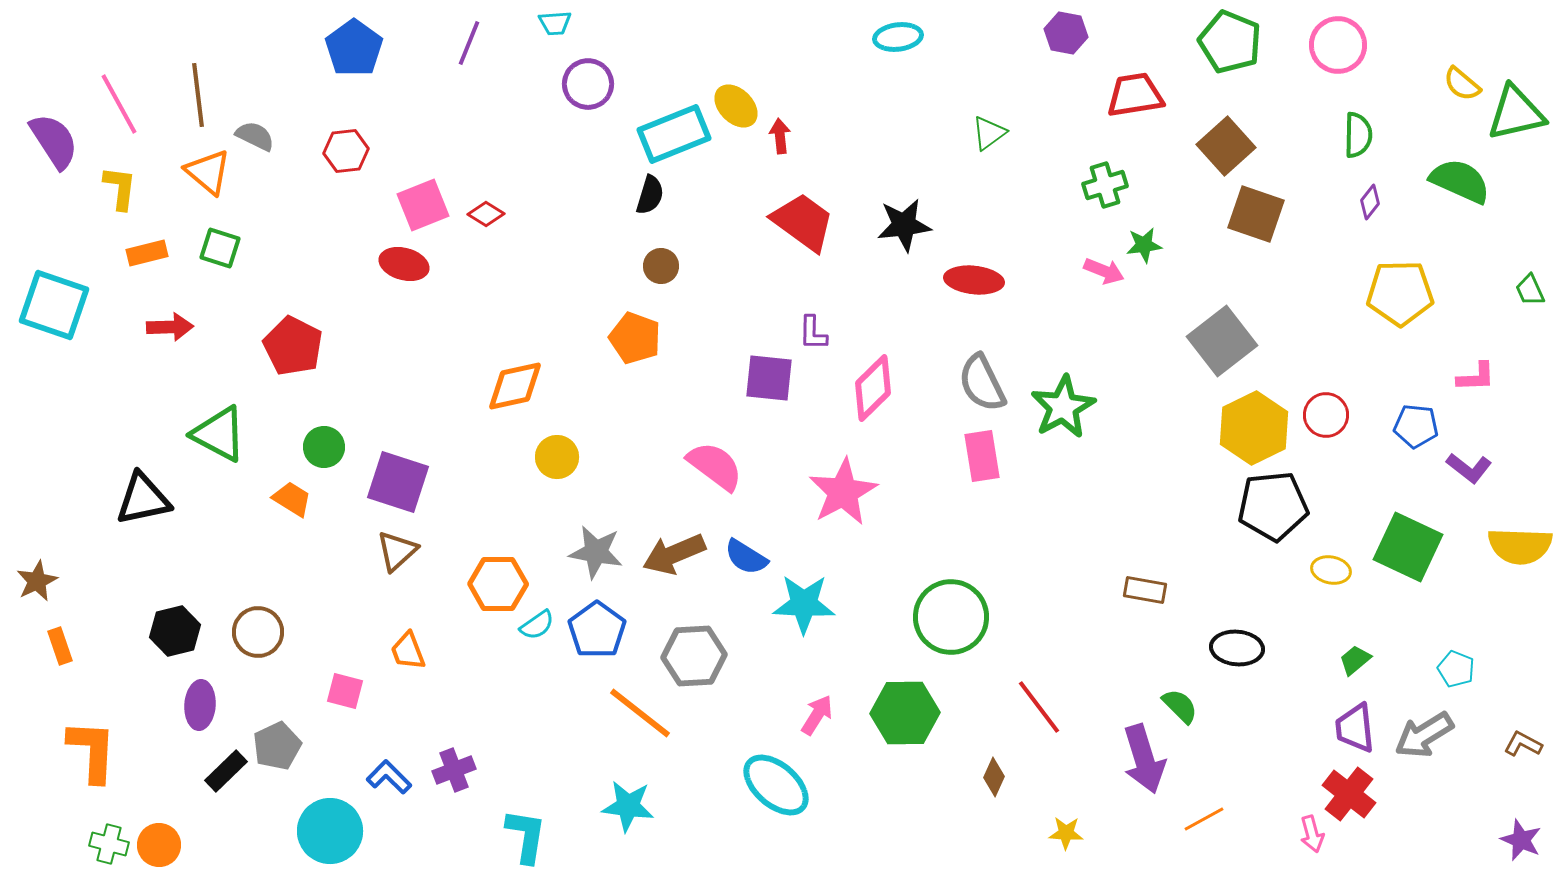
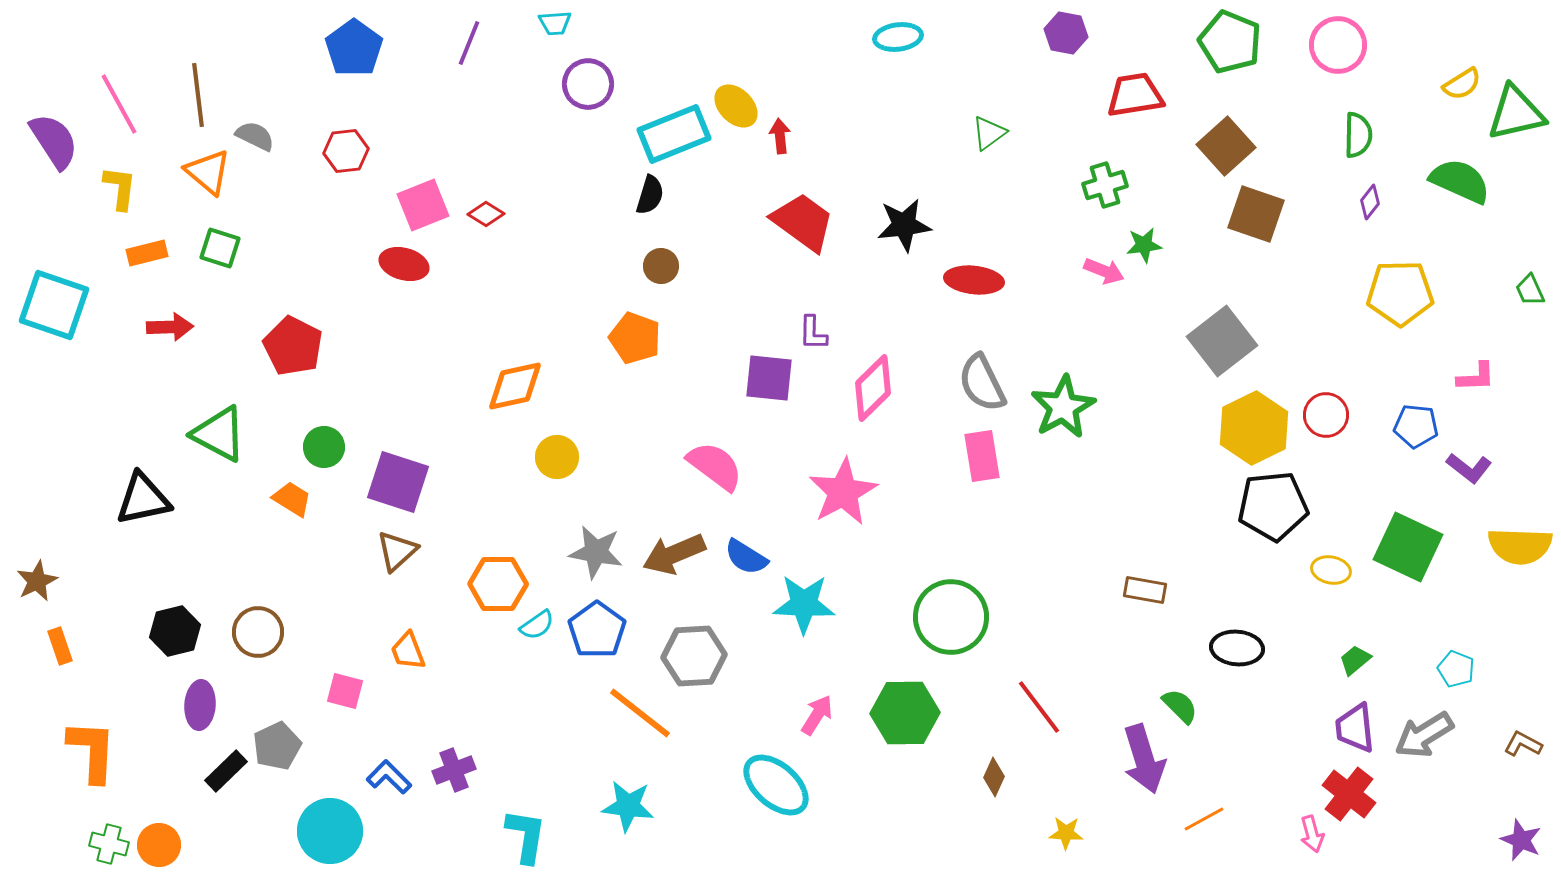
yellow semicircle at (1462, 84): rotated 72 degrees counterclockwise
